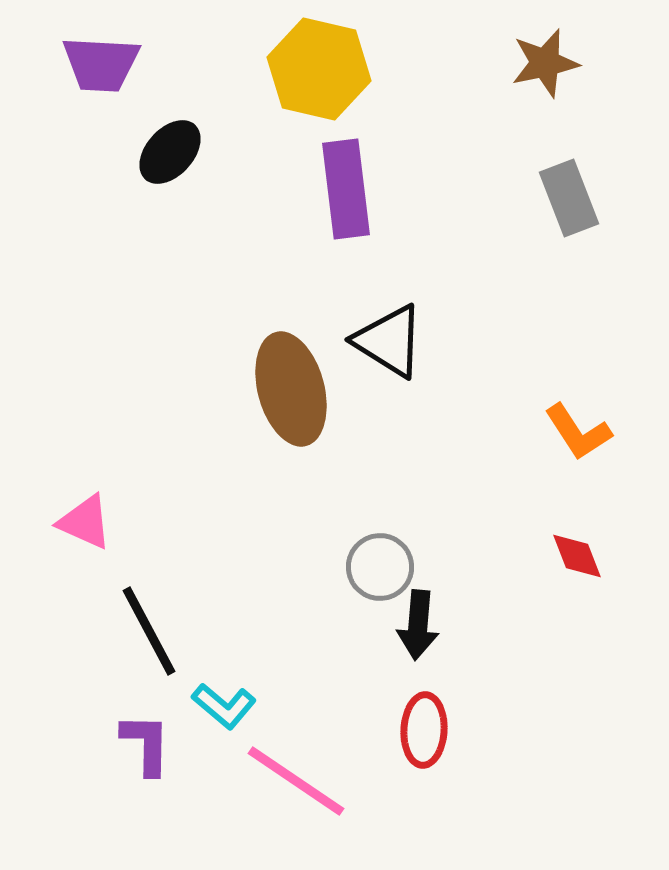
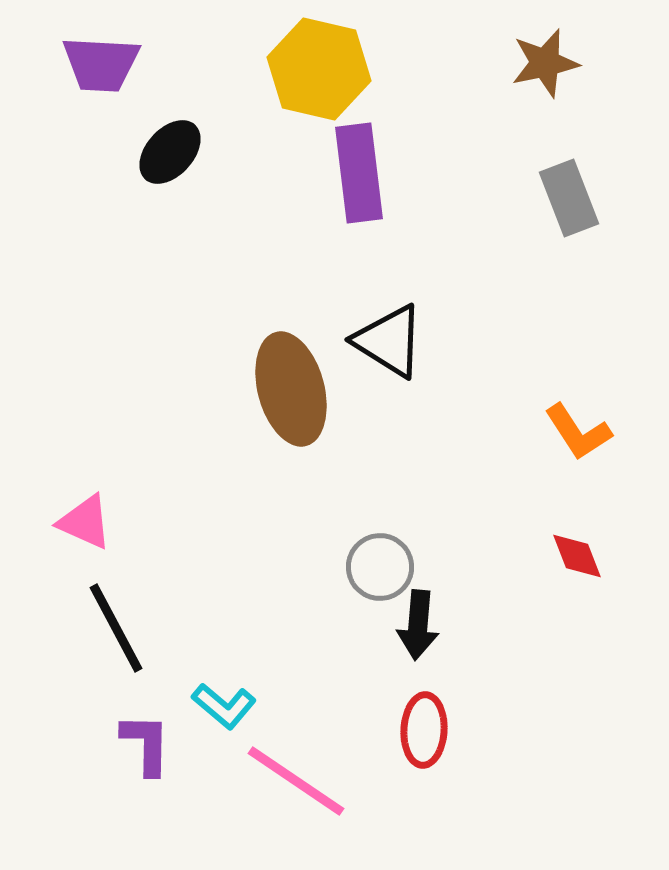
purple rectangle: moved 13 px right, 16 px up
black line: moved 33 px left, 3 px up
